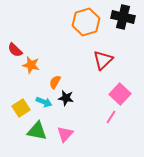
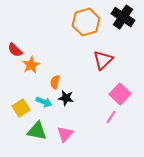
black cross: rotated 20 degrees clockwise
orange star: rotated 30 degrees clockwise
orange semicircle: rotated 16 degrees counterclockwise
